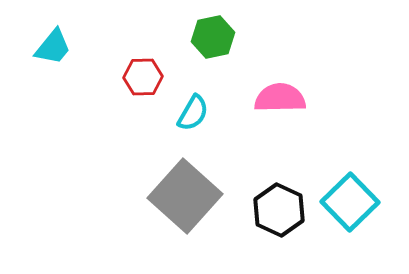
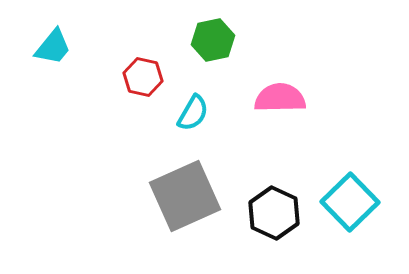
green hexagon: moved 3 px down
red hexagon: rotated 15 degrees clockwise
gray square: rotated 24 degrees clockwise
black hexagon: moved 5 px left, 3 px down
